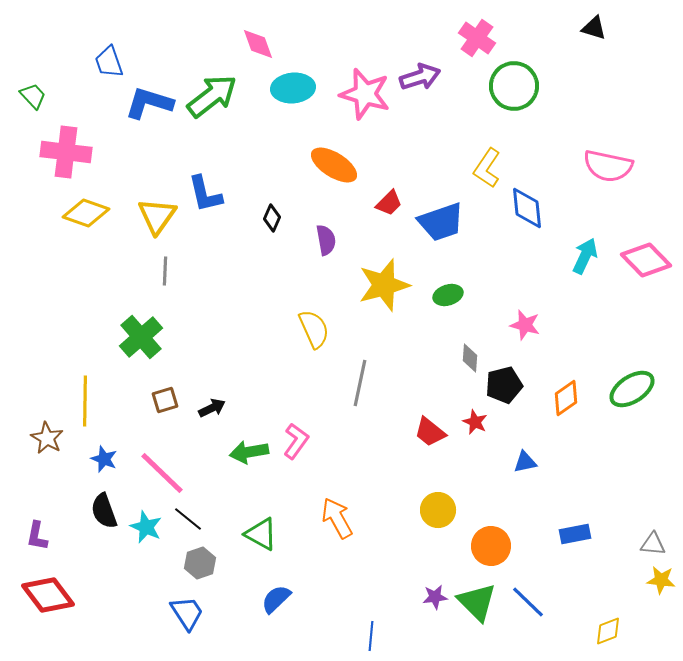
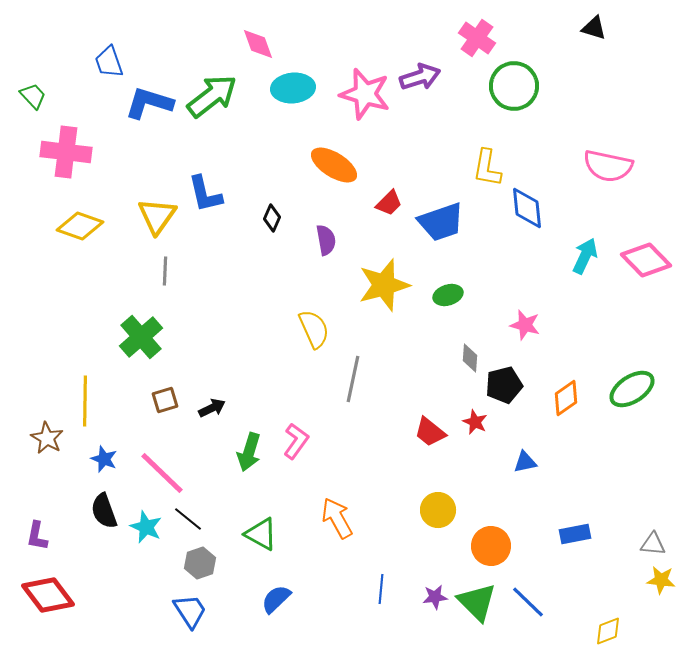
yellow L-shape at (487, 168): rotated 24 degrees counterclockwise
yellow diamond at (86, 213): moved 6 px left, 13 px down
gray line at (360, 383): moved 7 px left, 4 px up
green arrow at (249, 452): rotated 63 degrees counterclockwise
blue trapezoid at (187, 613): moved 3 px right, 2 px up
blue line at (371, 636): moved 10 px right, 47 px up
